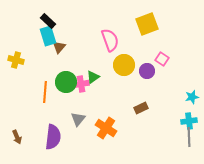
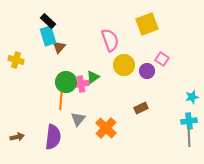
orange line: moved 16 px right, 7 px down
orange cross: rotated 10 degrees clockwise
brown arrow: rotated 80 degrees counterclockwise
